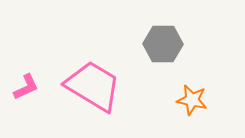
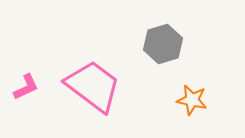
gray hexagon: rotated 18 degrees counterclockwise
pink trapezoid: rotated 6 degrees clockwise
